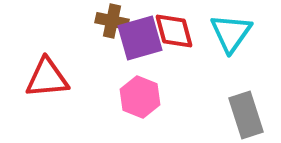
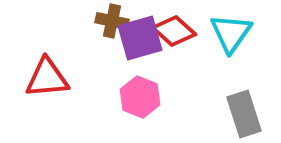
red diamond: rotated 33 degrees counterclockwise
gray rectangle: moved 2 px left, 1 px up
